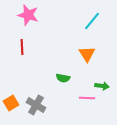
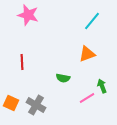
red line: moved 15 px down
orange triangle: rotated 42 degrees clockwise
green arrow: rotated 120 degrees counterclockwise
pink line: rotated 35 degrees counterclockwise
orange square: rotated 35 degrees counterclockwise
